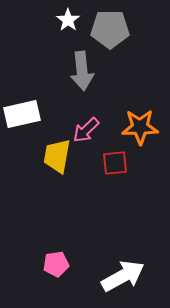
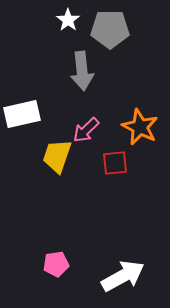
orange star: rotated 27 degrees clockwise
yellow trapezoid: rotated 9 degrees clockwise
